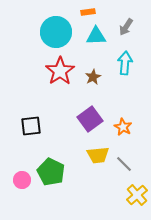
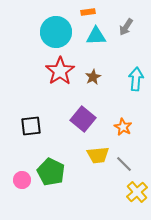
cyan arrow: moved 11 px right, 16 px down
purple square: moved 7 px left; rotated 15 degrees counterclockwise
yellow cross: moved 3 px up
